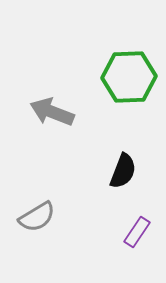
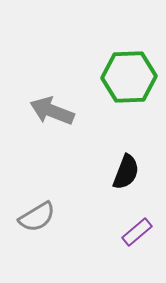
gray arrow: moved 1 px up
black semicircle: moved 3 px right, 1 px down
purple rectangle: rotated 16 degrees clockwise
